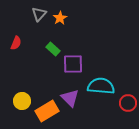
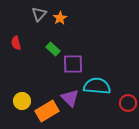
red semicircle: rotated 144 degrees clockwise
cyan semicircle: moved 4 px left
